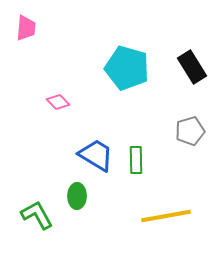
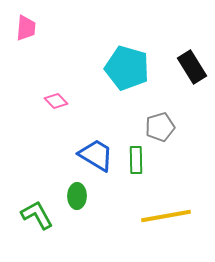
pink diamond: moved 2 px left, 1 px up
gray pentagon: moved 30 px left, 4 px up
